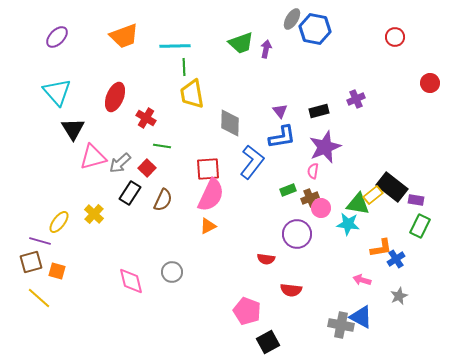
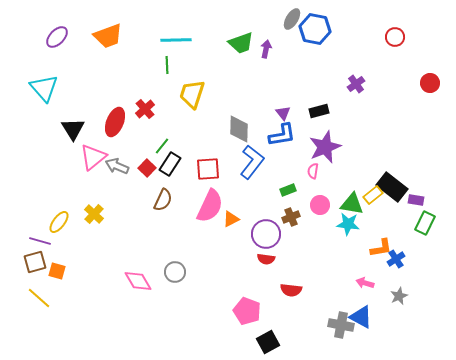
orange trapezoid at (124, 36): moved 16 px left
cyan line at (175, 46): moved 1 px right, 6 px up
green line at (184, 67): moved 17 px left, 2 px up
cyan triangle at (57, 92): moved 13 px left, 4 px up
yellow trapezoid at (192, 94): rotated 28 degrees clockwise
red ellipse at (115, 97): moved 25 px down
purple cross at (356, 99): moved 15 px up; rotated 12 degrees counterclockwise
purple triangle at (280, 111): moved 3 px right, 2 px down
red cross at (146, 118): moved 1 px left, 9 px up; rotated 18 degrees clockwise
gray diamond at (230, 123): moved 9 px right, 6 px down
blue L-shape at (282, 137): moved 2 px up
green line at (162, 146): rotated 60 degrees counterclockwise
pink triangle at (93, 157): rotated 24 degrees counterclockwise
gray arrow at (120, 163): moved 3 px left, 3 px down; rotated 65 degrees clockwise
black rectangle at (130, 193): moved 40 px right, 29 px up
pink semicircle at (211, 195): moved 1 px left, 11 px down
brown cross at (310, 198): moved 19 px left, 19 px down
green triangle at (358, 204): moved 6 px left
pink circle at (321, 208): moved 1 px left, 3 px up
orange triangle at (208, 226): moved 23 px right, 7 px up
green rectangle at (420, 226): moved 5 px right, 3 px up
purple circle at (297, 234): moved 31 px left
brown square at (31, 262): moved 4 px right
gray circle at (172, 272): moved 3 px right
pink arrow at (362, 280): moved 3 px right, 3 px down
pink diamond at (131, 281): moved 7 px right; rotated 16 degrees counterclockwise
